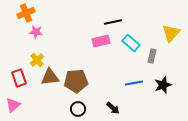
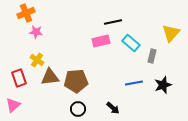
yellow cross: rotated 16 degrees counterclockwise
